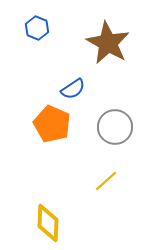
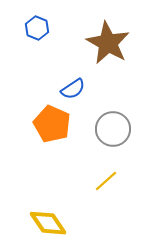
gray circle: moved 2 px left, 2 px down
yellow diamond: rotated 36 degrees counterclockwise
